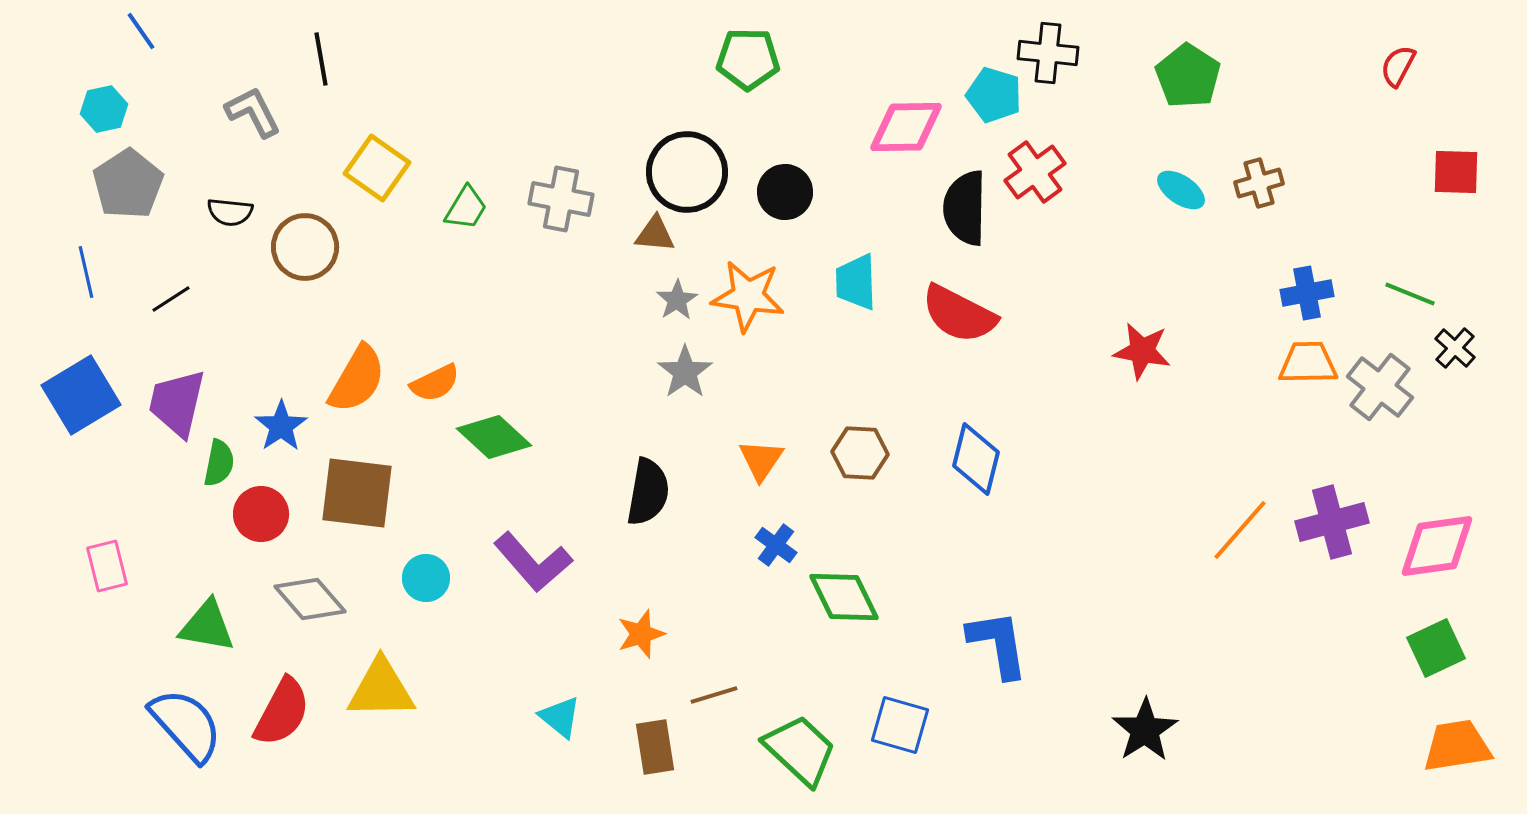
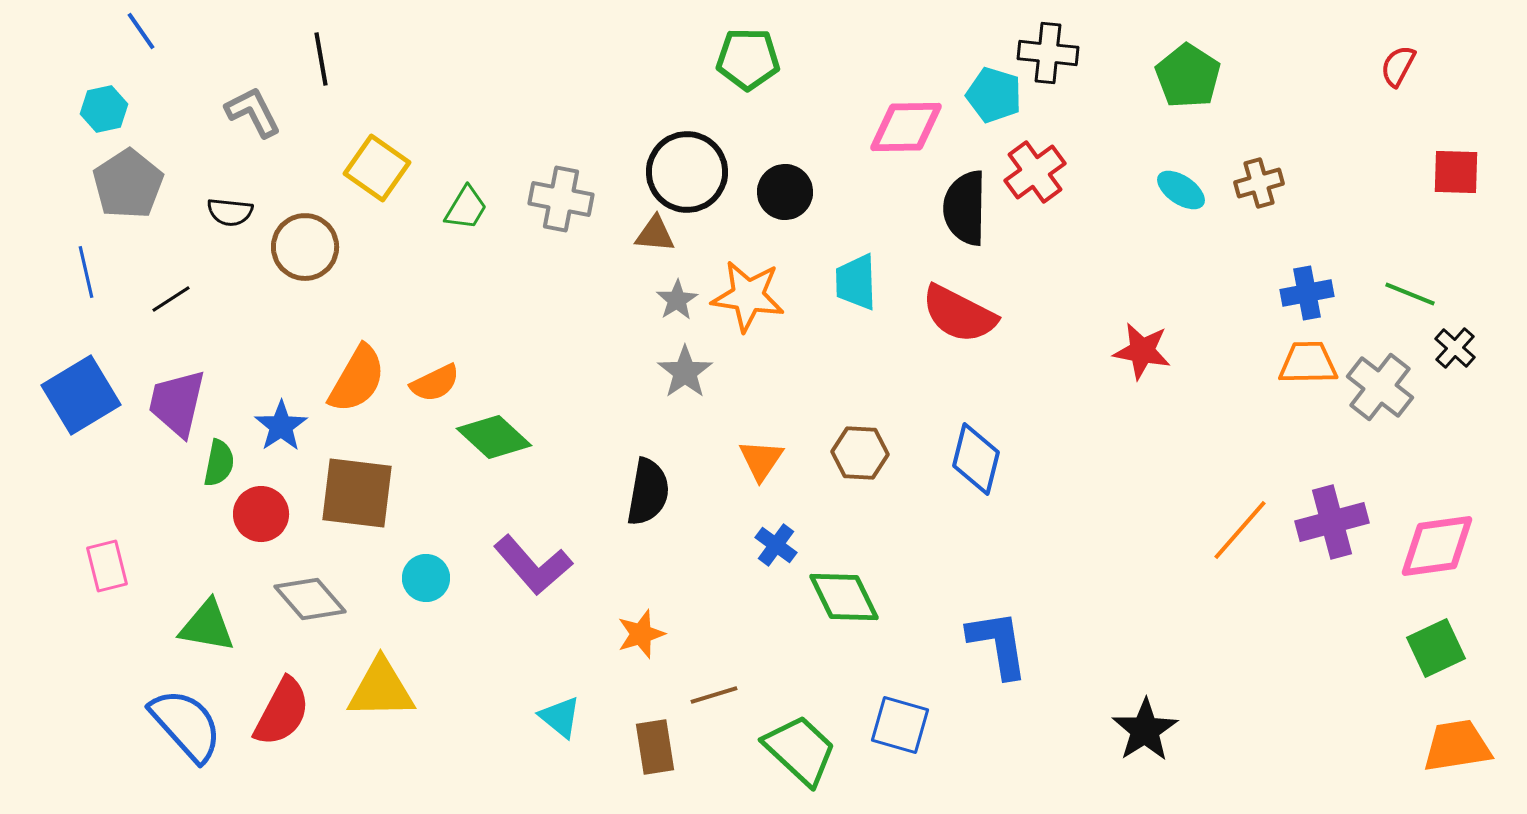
purple L-shape at (533, 562): moved 3 px down
